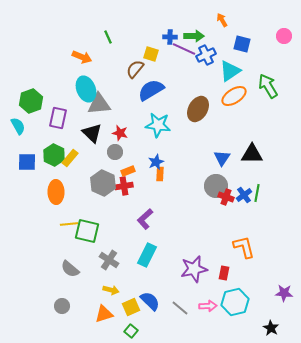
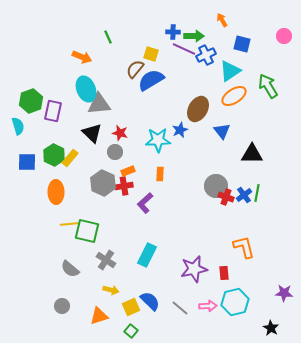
blue cross at (170, 37): moved 3 px right, 5 px up
blue semicircle at (151, 90): moved 10 px up
purple rectangle at (58, 118): moved 5 px left, 7 px up
cyan star at (158, 125): moved 15 px down; rotated 10 degrees counterclockwise
cyan semicircle at (18, 126): rotated 12 degrees clockwise
blue triangle at (222, 158): moved 27 px up; rotated 12 degrees counterclockwise
blue star at (156, 162): moved 24 px right, 32 px up
purple L-shape at (145, 219): moved 16 px up
gray cross at (109, 260): moved 3 px left
red rectangle at (224, 273): rotated 16 degrees counterclockwise
orange triangle at (104, 314): moved 5 px left, 2 px down
